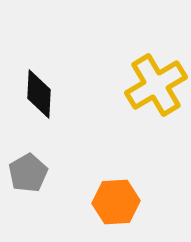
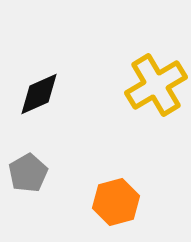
black diamond: rotated 63 degrees clockwise
orange hexagon: rotated 12 degrees counterclockwise
